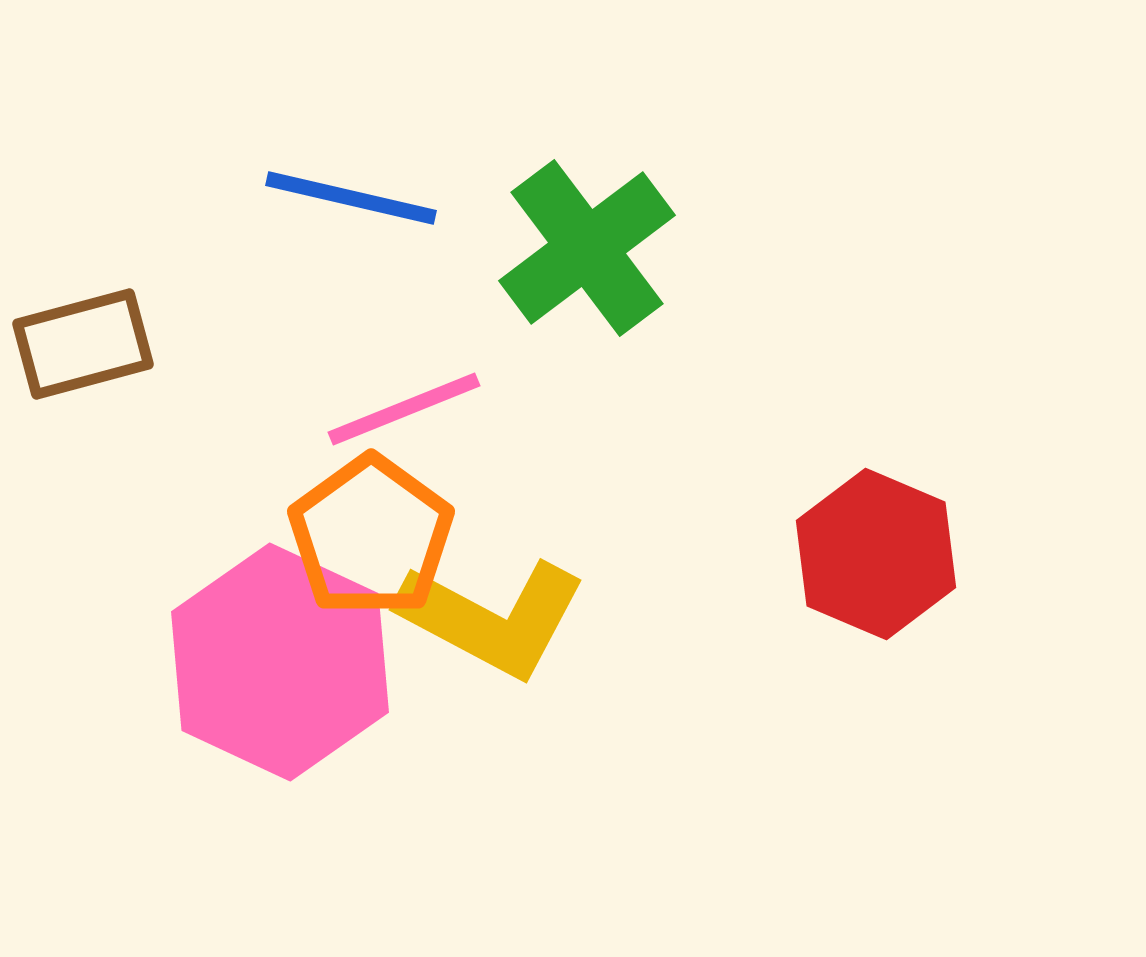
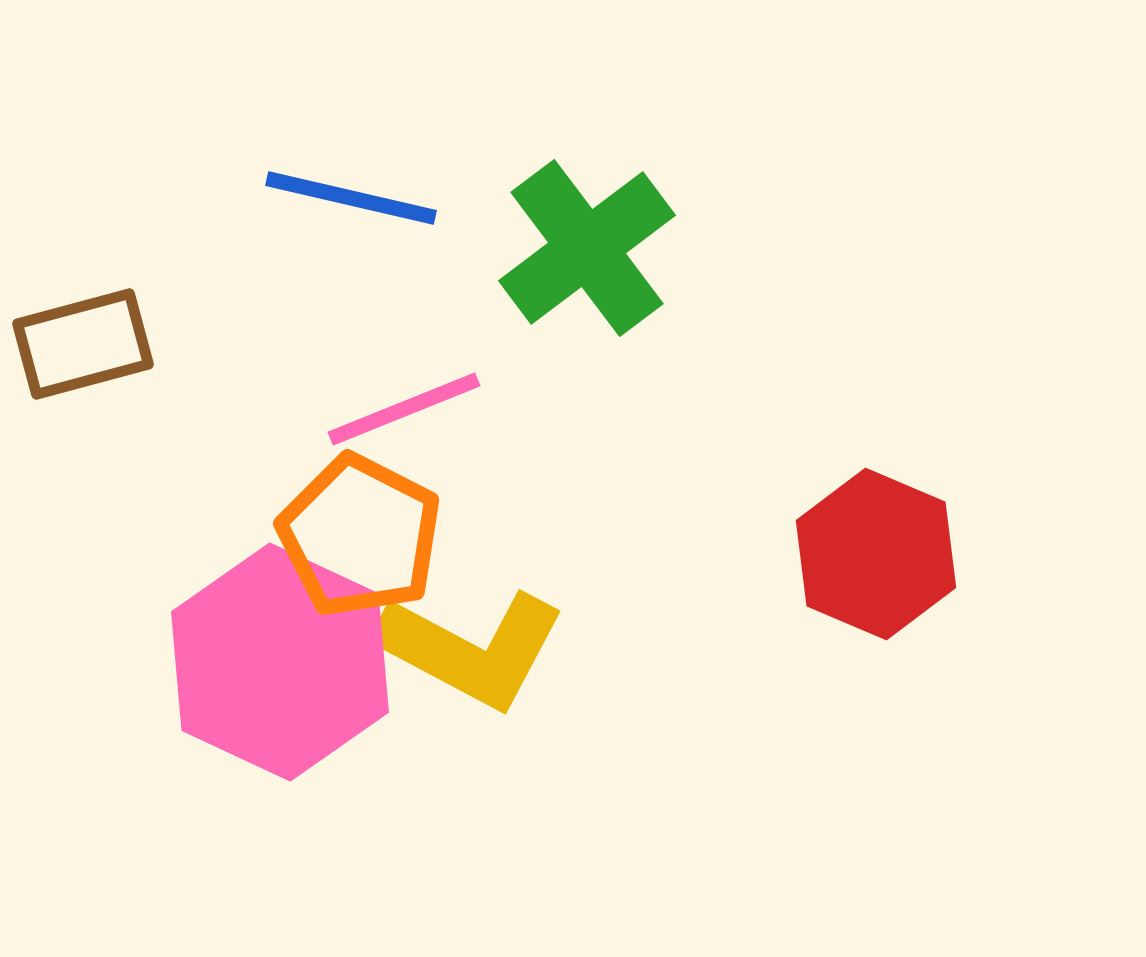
orange pentagon: moved 11 px left; rotated 9 degrees counterclockwise
yellow L-shape: moved 21 px left, 31 px down
